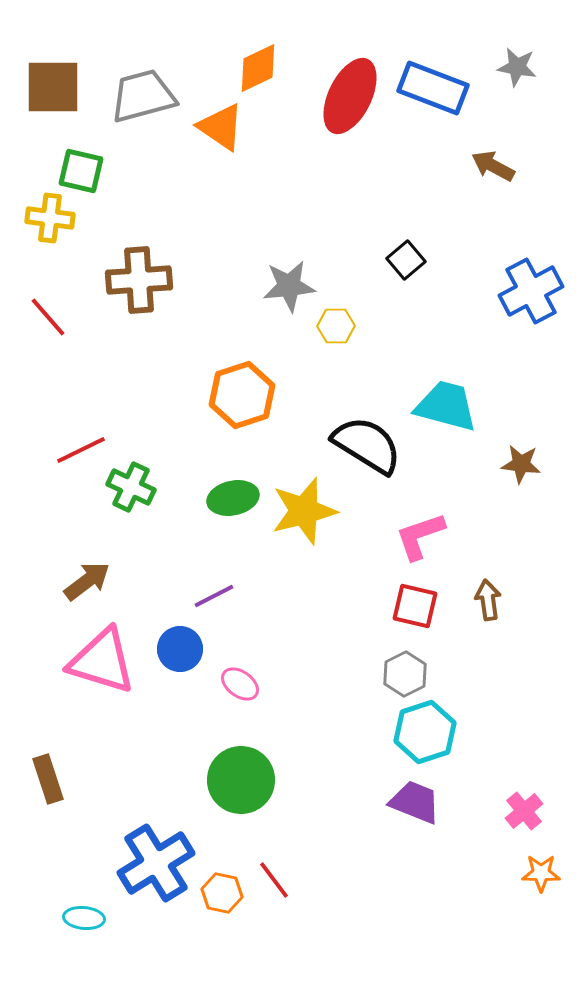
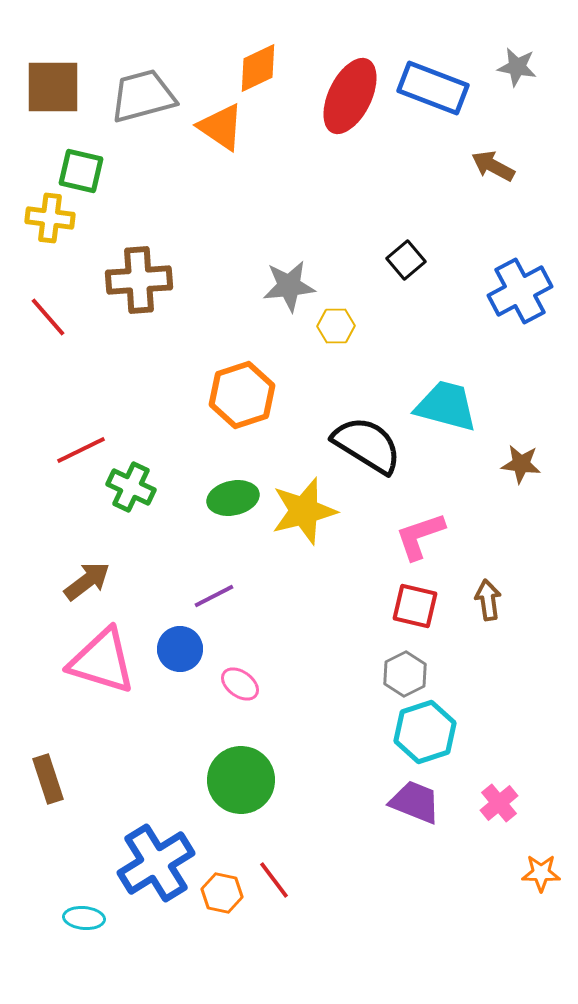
blue cross at (531, 291): moved 11 px left
pink cross at (524, 811): moved 25 px left, 8 px up
